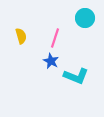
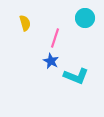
yellow semicircle: moved 4 px right, 13 px up
